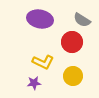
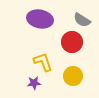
yellow L-shape: rotated 135 degrees counterclockwise
